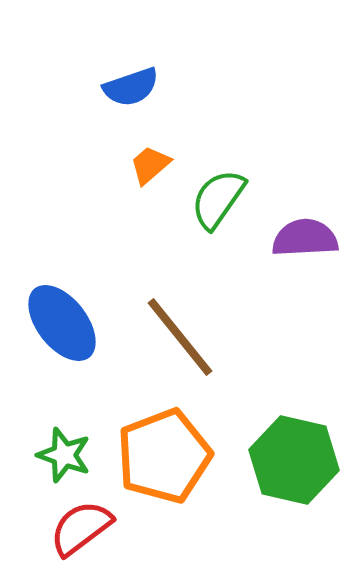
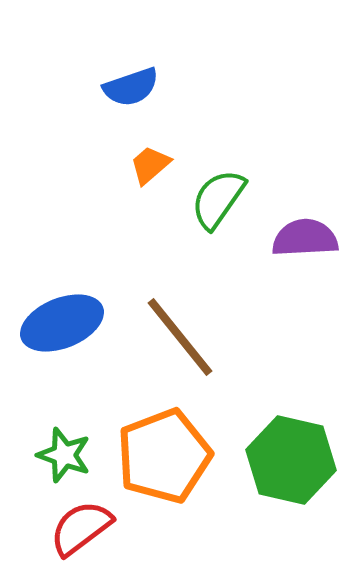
blue ellipse: rotated 74 degrees counterclockwise
green hexagon: moved 3 px left
